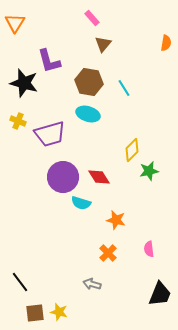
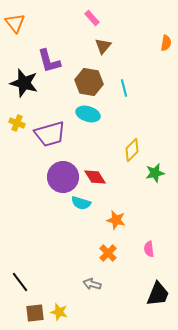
orange triangle: rotated 10 degrees counterclockwise
brown triangle: moved 2 px down
cyan line: rotated 18 degrees clockwise
yellow cross: moved 1 px left, 2 px down
green star: moved 6 px right, 2 px down
red diamond: moved 4 px left
black trapezoid: moved 2 px left
